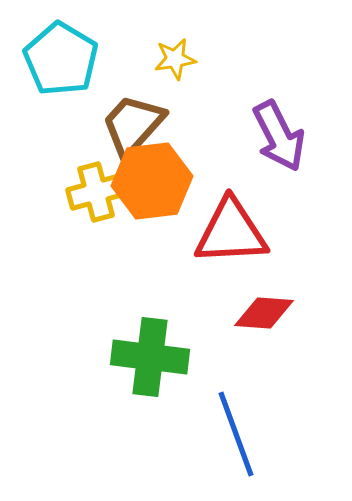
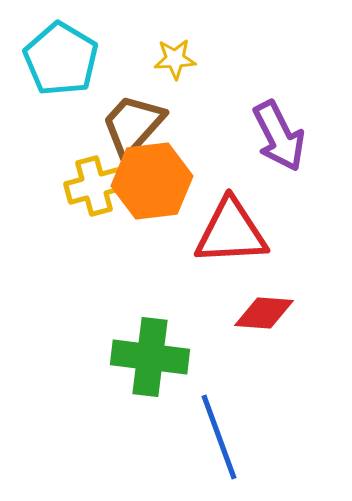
yellow star: rotated 6 degrees clockwise
yellow cross: moved 2 px left, 6 px up
blue line: moved 17 px left, 3 px down
